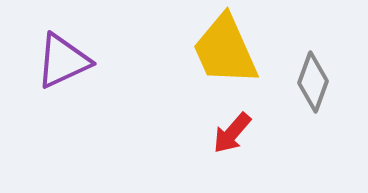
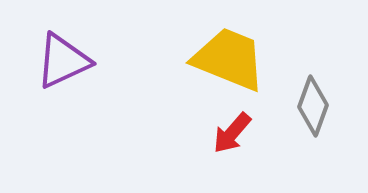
yellow trapezoid: moved 4 px right, 9 px down; rotated 136 degrees clockwise
gray diamond: moved 24 px down
